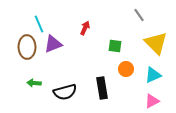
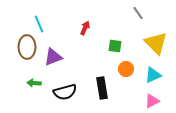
gray line: moved 1 px left, 2 px up
purple triangle: moved 13 px down
